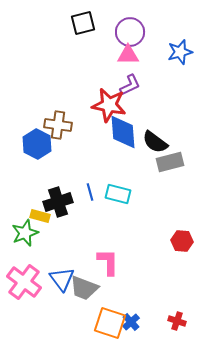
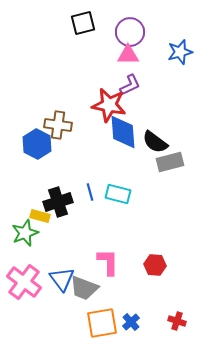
red hexagon: moved 27 px left, 24 px down
orange square: moved 8 px left; rotated 28 degrees counterclockwise
